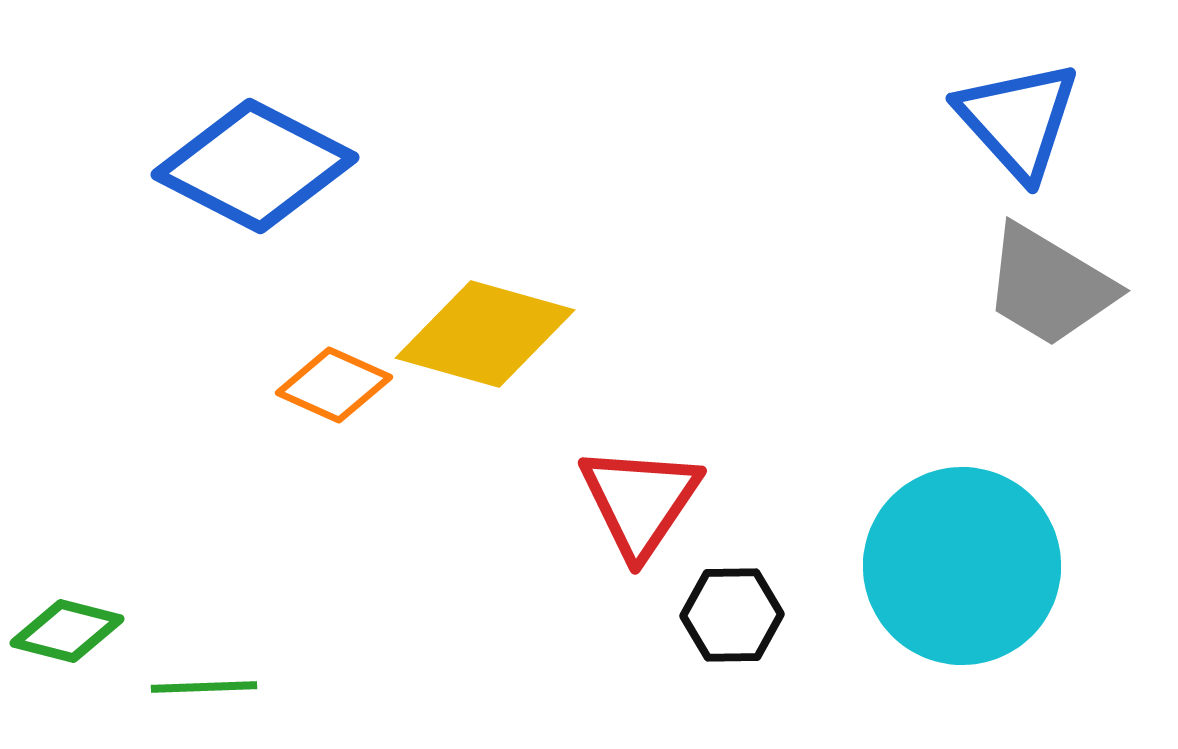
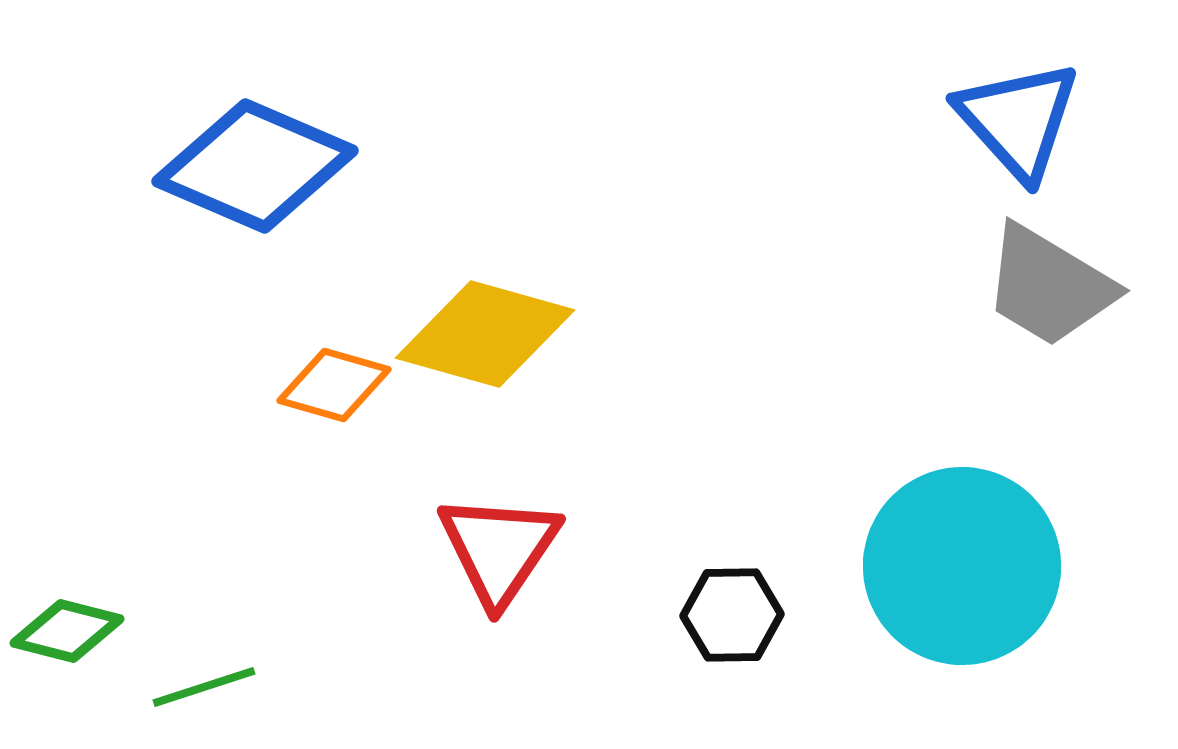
blue diamond: rotated 4 degrees counterclockwise
orange diamond: rotated 8 degrees counterclockwise
red triangle: moved 141 px left, 48 px down
green line: rotated 16 degrees counterclockwise
